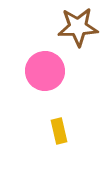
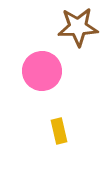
pink circle: moved 3 px left
